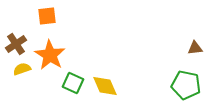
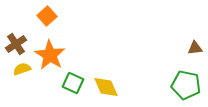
orange square: rotated 36 degrees counterclockwise
yellow diamond: moved 1 px right, 1 px down
